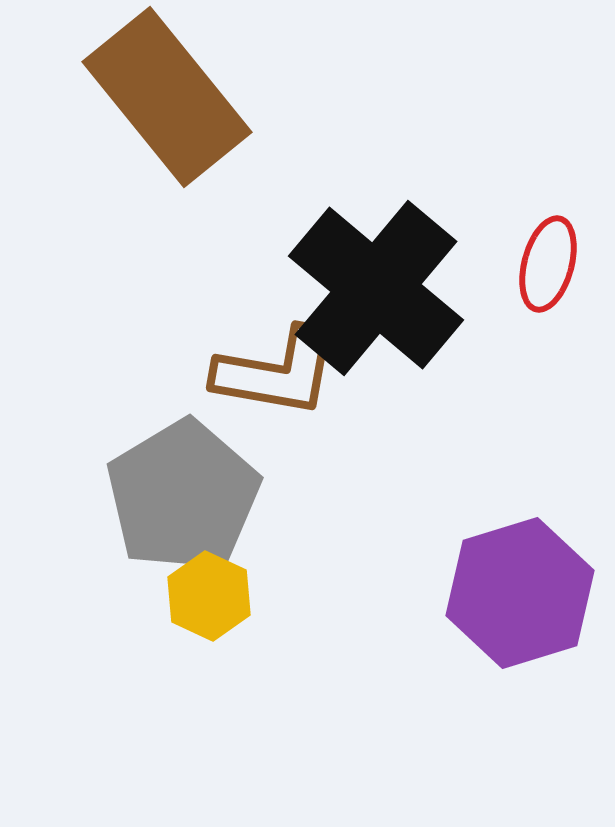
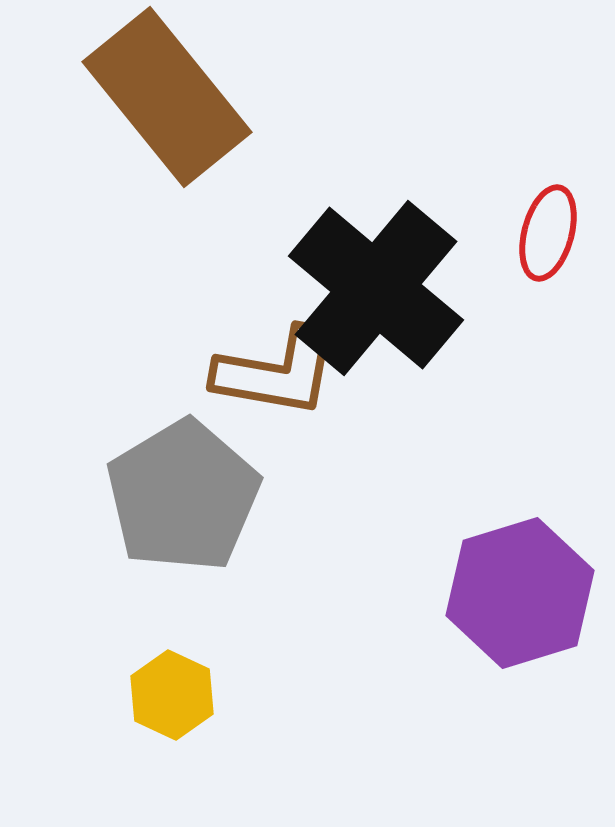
red ellipse: moved 31 px up
yellow hexagon: moved 37 px left, 99 px down
